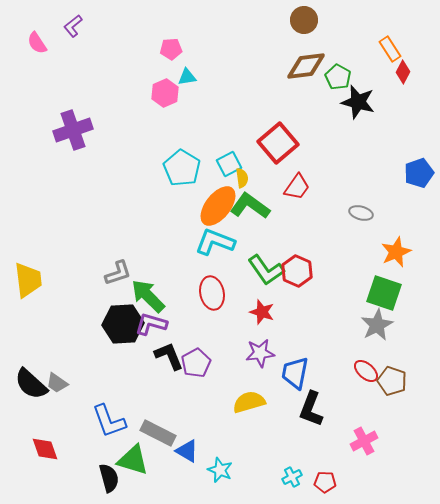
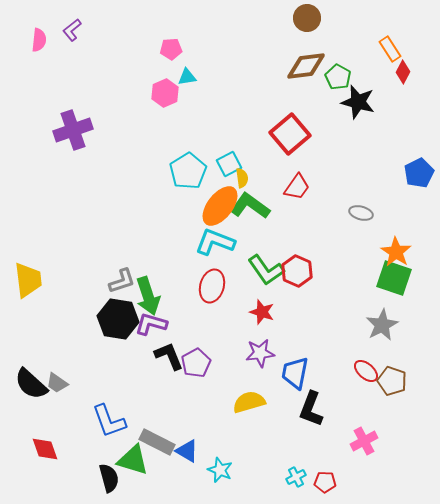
brown circle at (304, 20): moved 3 px right, 2 px up
purple L-shape at (73, 26): moved 1 px left, 4 px down
pink semicircle at (37, 43): moved 2 px right, 3 px up; rotated 140 degrees counterclockwise
red square at (278, 143): moved 12 px right, 9 px up
cyan pentagon at (182, 168): moved 6 px right, 3 px down; rotated 9 degrees clockwise
blue pentagon at (419, 173): rotated 8 degrees counterclockwise
orange ellipse at (218, 206): moved 2 px right
orange star at (396, 252): rotated 16 degrees counterclockwise
gray L-shape at (118, 273): moved 4 px right, 8 px down
red ellipse at (212, 293): moved 7 px up; rotated 28 degrees clockwise
green square at (384, 293): moved 10 px right, 15 px up
green arrow at (148, 296): rotated 153 degrees counterclockwise
black hexagon at (123, 324): moved 5 px left, 5 px up; rotated 12 degrees clockwise
gray star at (377, 325): moved 5 px right
gray rectangle at (158, 433): moved 1 px left, 9 px down
cyan cross at (292, 477): moved 4 px right
